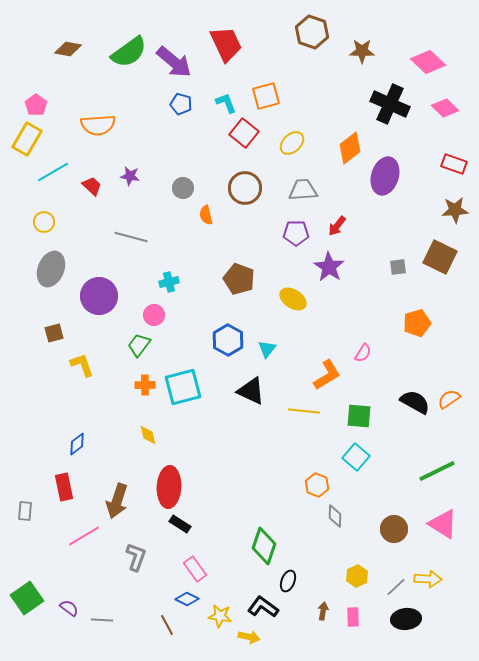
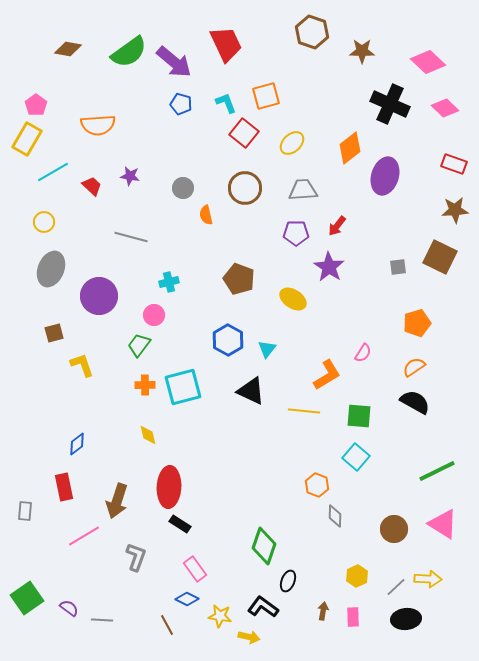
orange semicircle at (449, 399): moved 35 px left, 32 px up
